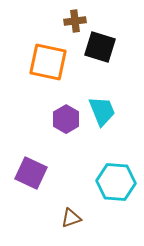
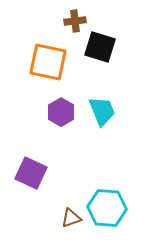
purple hexagon: moved 5 px left, 7 px up
cyan hexagon: moved 9 px left, 26 px down
